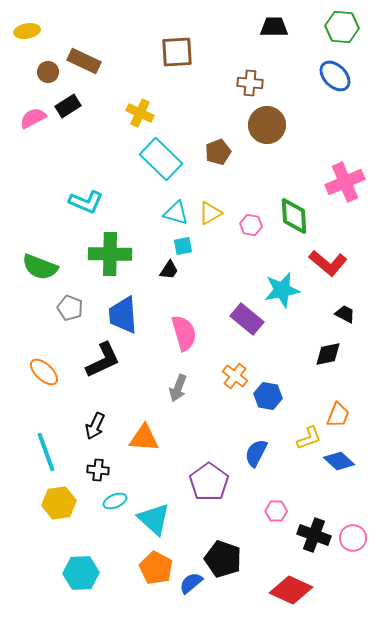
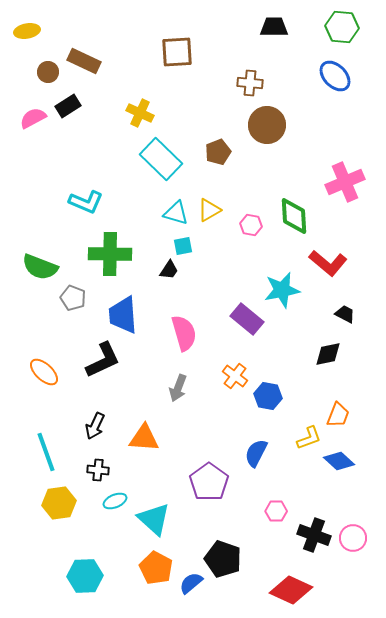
yellow triangle at (210, 213): moved 1 px left, 3 px up
gray pentagon at (70, 308): moved 3 px right, 10 px up
cyan hexagon at (81, 573): moved 4 px right, 3 px down
